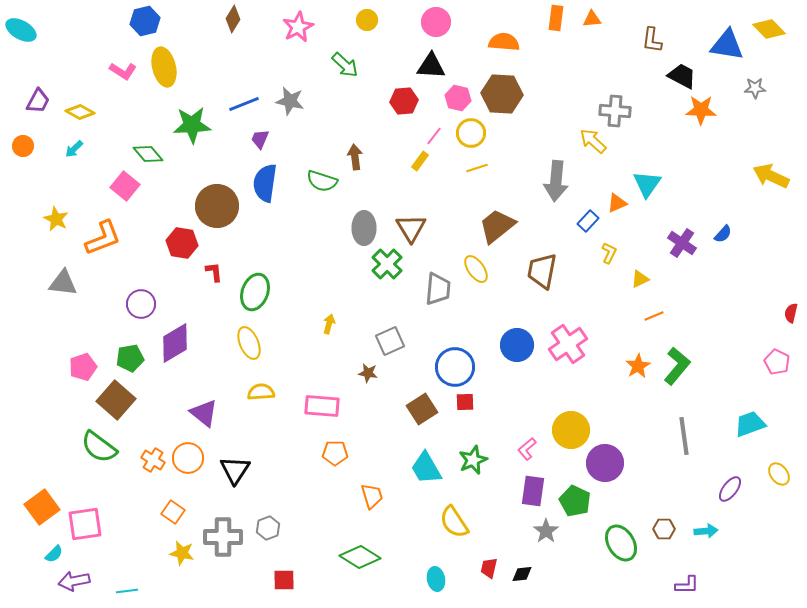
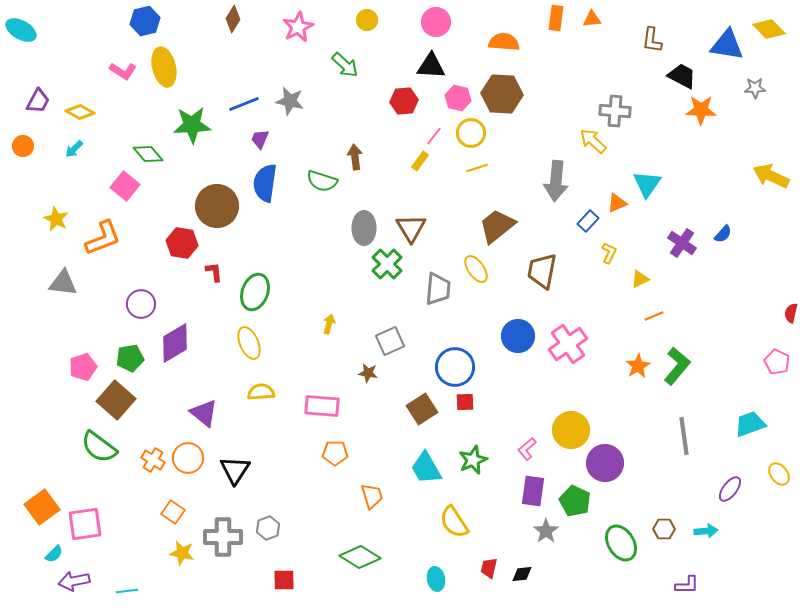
blue circle at (517, 345): moved 1 px right, 9 px up
